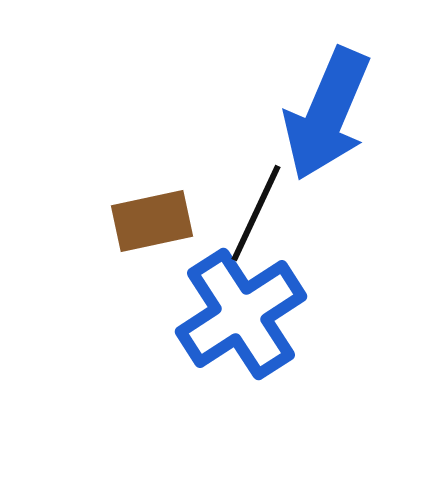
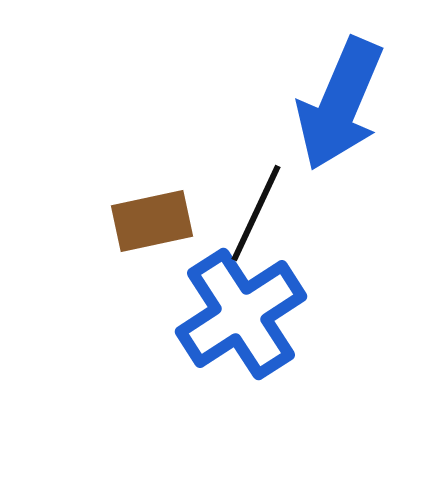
blue arrow: moved 13 px right, 10 px up
